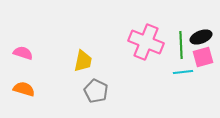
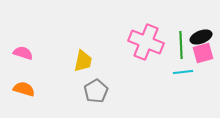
pink square: moved 4 px up
gray pentagon: rotated 15 degrees clockwise
